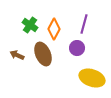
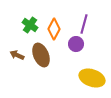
purple circle: moved 1 px left, 4 px up
brown ellipse: moved 2 px left, 1 px down
